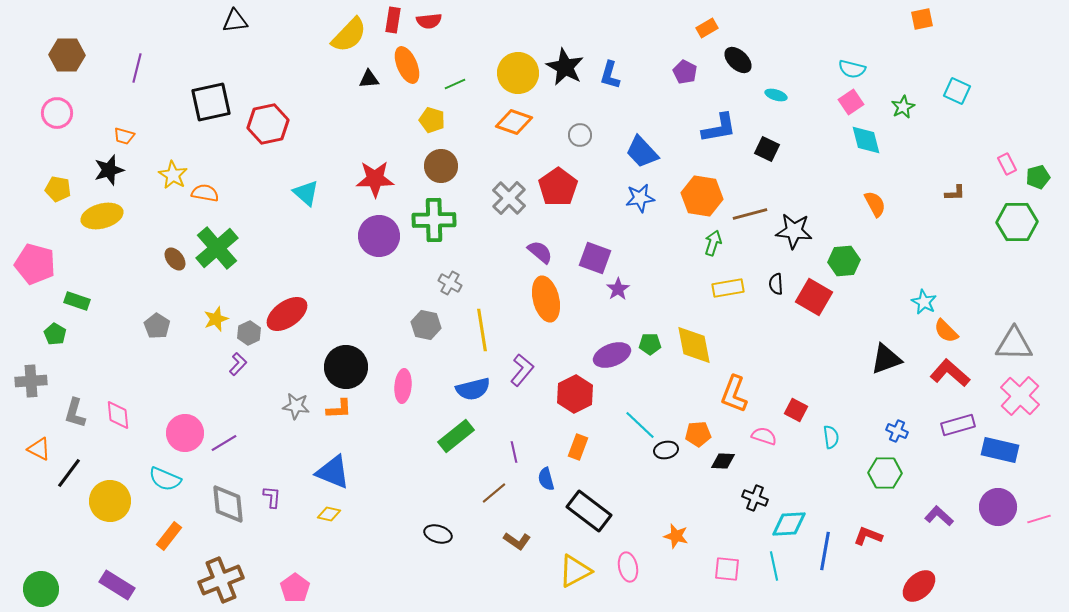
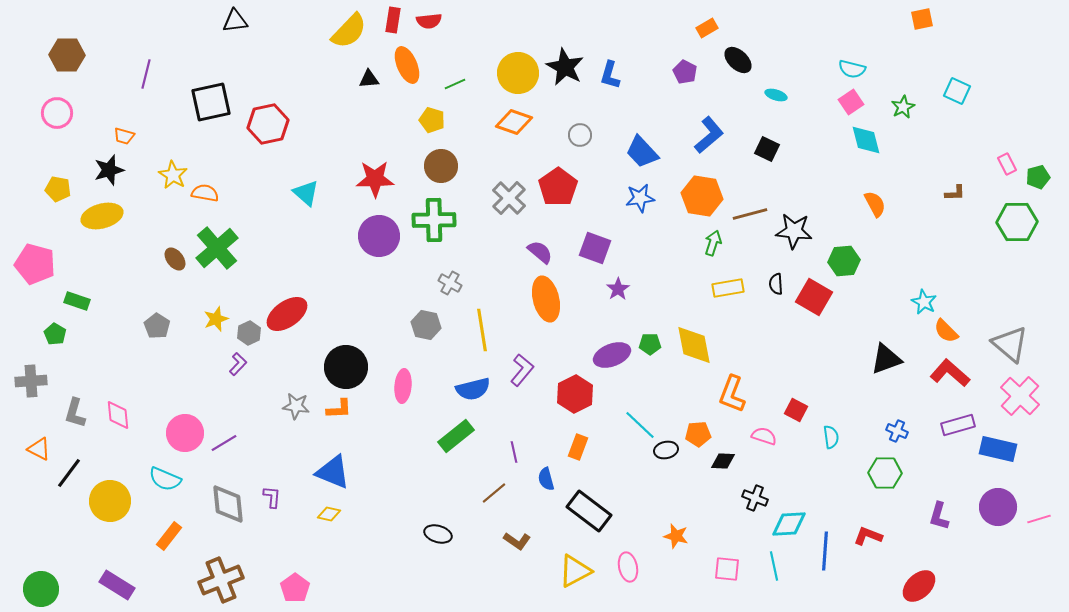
yellow semicircle at (349, 35): moved 4 px up
purple line at (137, 68): moved 9 px right, 6 px down
blue L-shape at (719, 128): moved 10 px left, 7 px down; rotated 30 degrees counterclockwise
purple square at (595, 258): moved 10 px up
gray triangle at (1014, 344): moved 4 px left; rotated 39 degrees clockwise
orange L-shape at (734, 394): moved 2 px left
blue rectangle at (1000, 450): moved 2 px left, 1 px up
purple L-shape at (939, 516): rotated 116 degrees counterclockwise
blue line at (825, 551): rotated 6 degrees counterclockwise
